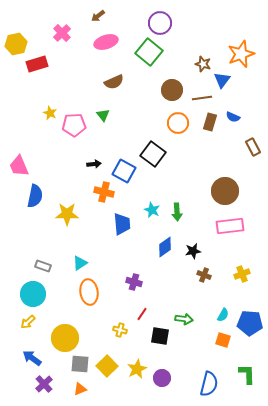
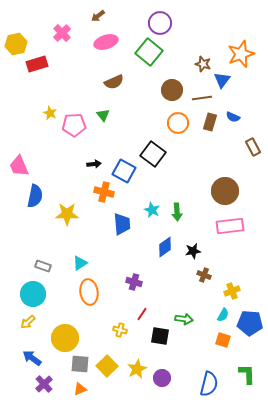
yellow cross at (242, 274): moved 10 px left, 17 px down
